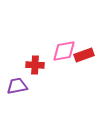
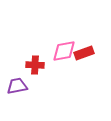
red rectangle: moved 2 px up
